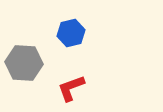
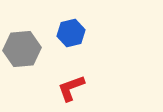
gray hexagon: moved 2 px left, 14 px up; rotated 9 degrees counterclockwise
